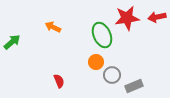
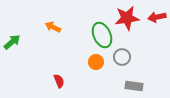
gray circle: moved 10 px right, 18 px up
gray rectangle: rotated 30 degrees clockwise
